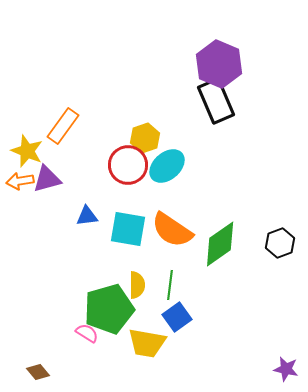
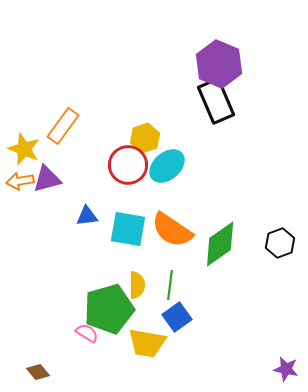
yellow star: moved 3 px left, 2 px up
